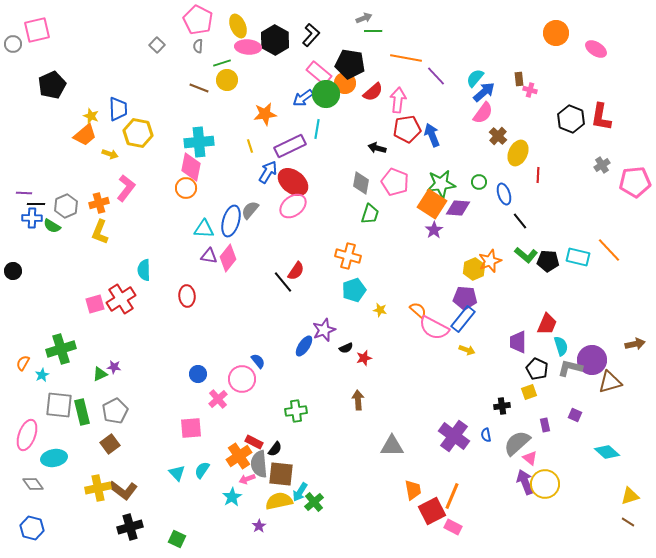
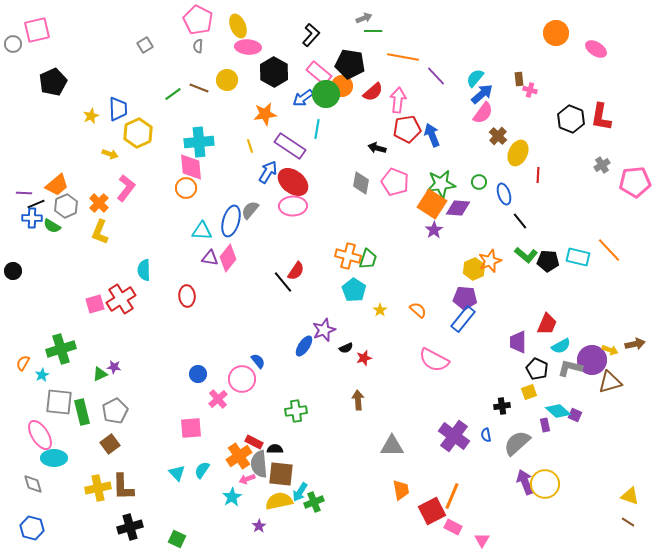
black hexagon at (275, 40): moved 1 px left, 32 px down
gray square at (157, 45): moved 12 px left; rotated 14 degrees clockwise
orange line at (406, 58): moved 3 px left, 1 px up
green line at (222, 63): moved 49 px left, 31 px down; rotated 18 degrees counterclockwise
orange circle at (345, 83): moved 3 px left, 3 px down
black pentagon at (52, 85): moved 1 px right, 3 px up
blue arrow at (484, 92): moved 2 px left, 2 px down
yellow star at (91, 116): rotated 28 degrees clockwise
yellow hexagon at (138, 133): rotated 24 degrees clockwise
orange trapezoid at (85, 135): moved 28 px left, 50 px down
purple rectangle at (290, 146): rotated 60 degrees clockwise
pink diamond at (191, 167): rotated 16 degrees counterclockwise
orange cross at (99, 203): rotated 30 degrees counterclockwise
black line at (36, 204): rotated 24 degrees counterclockwise
pink ellipse at (293, 206): rotated 36 degrees clockwise
green trapezoid at (370, 214): moved 2 px left, 45 px down
cyan triangle at (204, 229): moved 2 px left, 2 px down
purple triangle at (209, 256): moved 1 px right, 2 px down
cyan pentagon at (354, 290): rotated 20 degrees counterclockwise
yellow star at (380, 310): rotated 24 degrees clockwise
pink semicircle at (434, 328): moved 32 px down
cyan semicircle at (561, 346): rotated 78 degrees clockwise
yellow arrow at (467, 350): moved 143 px right
gray square at (59, 405): moved 3 px up
pink ellipse at (27, 435): moved 13 px right; rotated 52 degrees counterclockwise
black semicircle at (275, 449): rotated 126 degrees counterclockwise
cyan diamond at (607, 452): moved 49 px left, 41 px up
cyan ellipse at (54, 458): rotated 10 degrees clockwise
pink triangle at (530, 458): moved 48 px left, 82 px down; rotated 21 degrees clockwise
gray diamond at (33, 484): rotated 20 degrees clockwise
brown L-shape at (123, 490): moved 3 px up; rotated 52 degrees clockwise
orange trapezoid at (413, 490): moved 12 px left
yellow triangle at (630, 496): rotated 36 degrees clockwise
green cross at (314, 502): rotated 18 degrees clockwise
